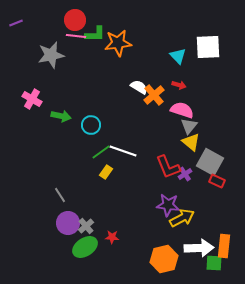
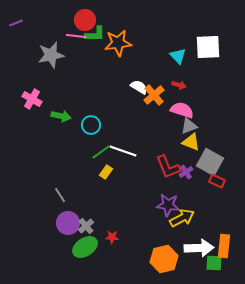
red circle: moved 10 px right
gray triangle: rotated 30 degrees clockwise
yellow triangle: rotated 18 degrees counterclockwise
purple cross: moved 1 px right, 2 px up
